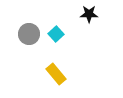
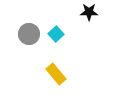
black star: moved 2 px up
